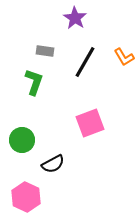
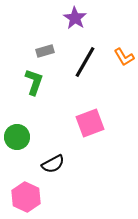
gray rectangle: rotated 24 degrees counterclockwise
green circle: moved 5 px left, 3 px up
